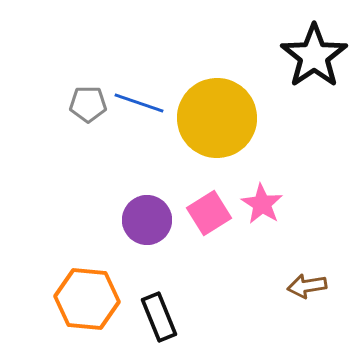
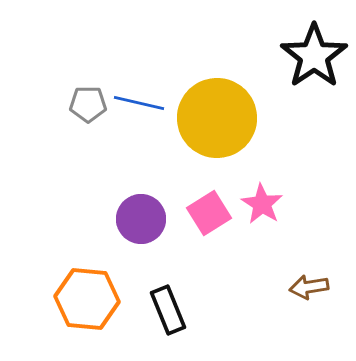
blue line: rotated 6 degrees counterclockwise
purple circle: moved 6 px left, 1 px up
brown arrow: moved 2 px right, 1 px down
black rectangle: moved 9 px right, 7 px up
